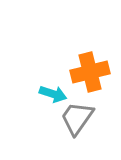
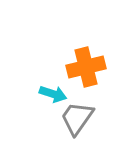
orange cross: moved 4 px left, 5 px up
